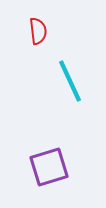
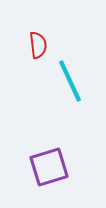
red semicircle: moved 14 px down
